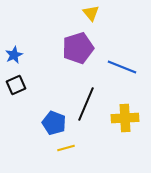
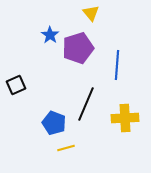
blue star: moved 36 px right, 20 px up; rotated 12 degrees counterclockwise
blue line: moved 5 px left, 2 px up; rotated 72 degrees clockwise
